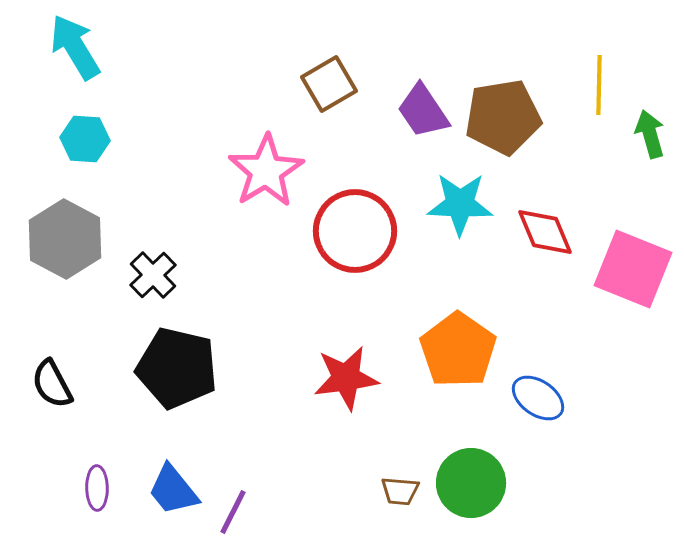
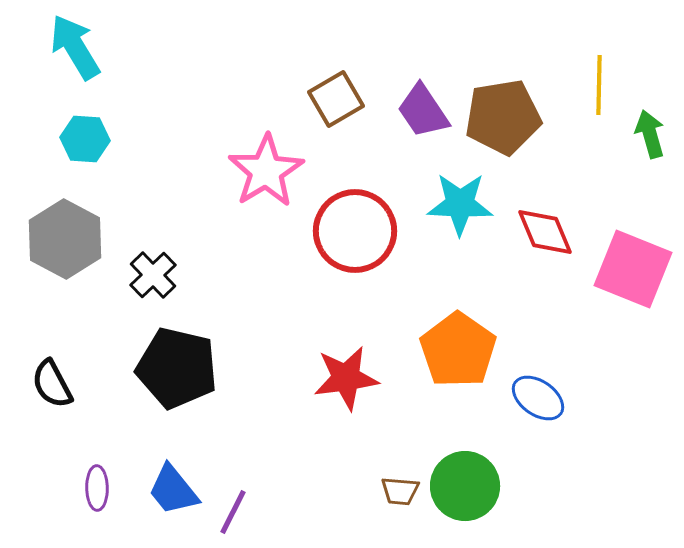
brown square: moved 7 px right, 15 px down
green circle: moved 6 px left, 3 px down
